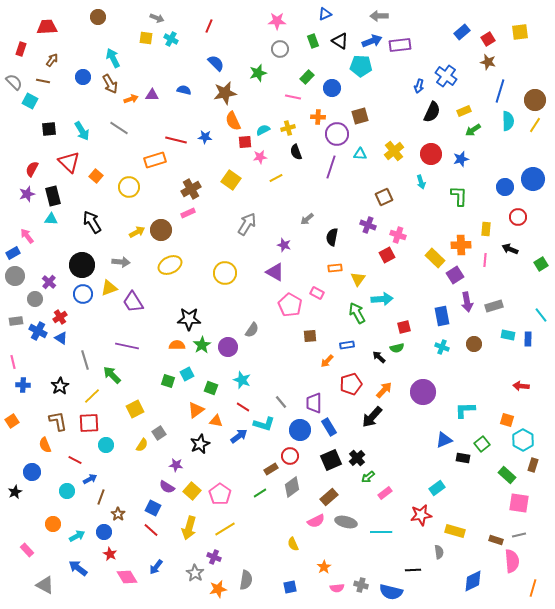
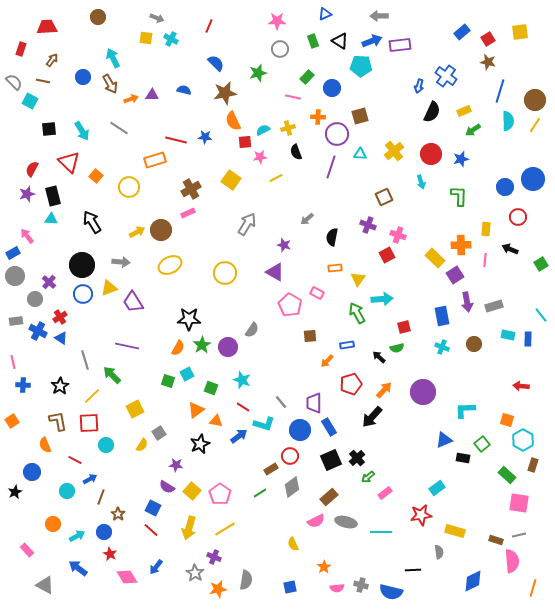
orange semicircle at (177, 345): moved 1 px right, 3 px down; rotated 119 degrees clockwise
